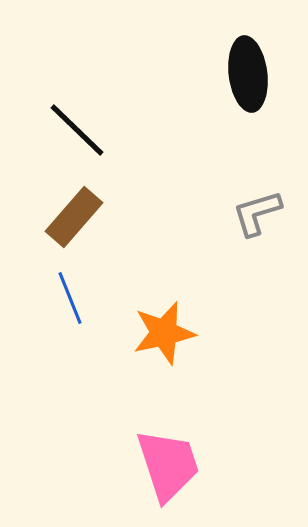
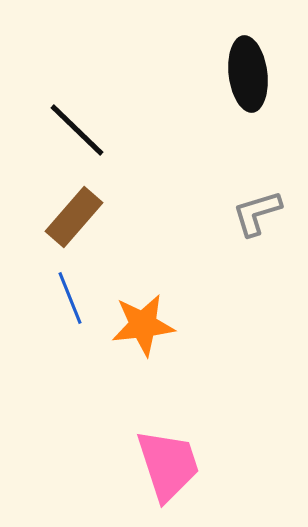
orange star: moved 21 px left, 8 px up; rotated 6 degrees clockwise
